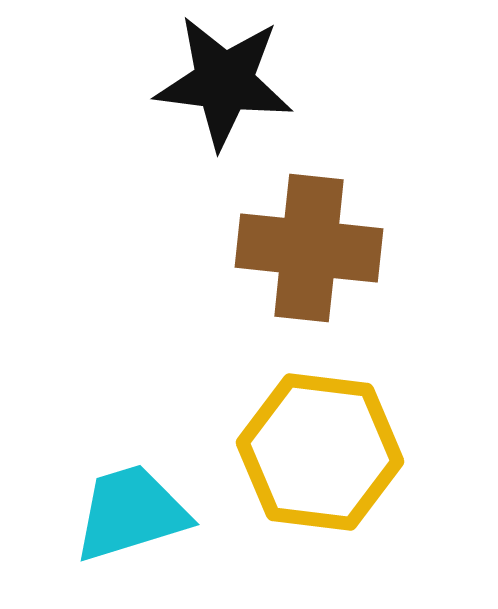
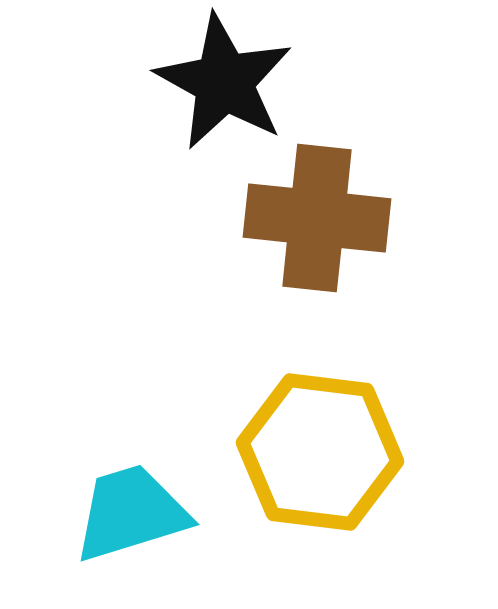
black star: rotated 22 degrees clockwise
brown cross: moved 8 px right, 30 px up
